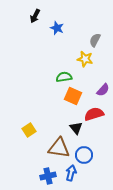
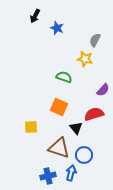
green semicircle: rotated 28 degrees clockwise
orange square: moved 14 px left, 11 px down
yellow square: moved 2 px right, 3 px up; rotated 32 degrees clockwise
brown triangle: rotated 10 degrees clockwise
